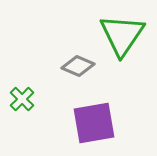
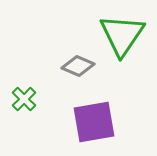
green cross: moved 2 px right
purple square: moved 1 px up
